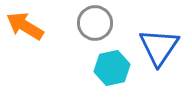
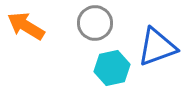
orange arrow: moved 1 px right
blue triangle: moved 2 px left; rotated 36 degrees clockwise
